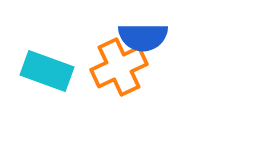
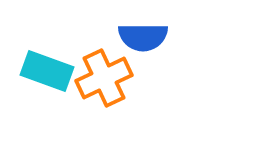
orange cross: moved 15 px left, 11 px down
